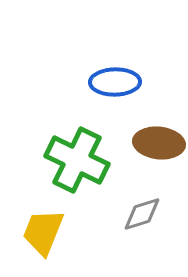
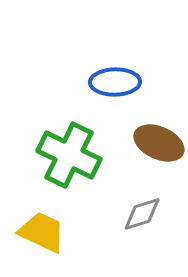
brown ellipse: rotated 18 degrees clockwise
green cross: moved 8 px left, 5 px up
yellow trapezoid: moved 1 px left; rotated 93 degrees clockwise
